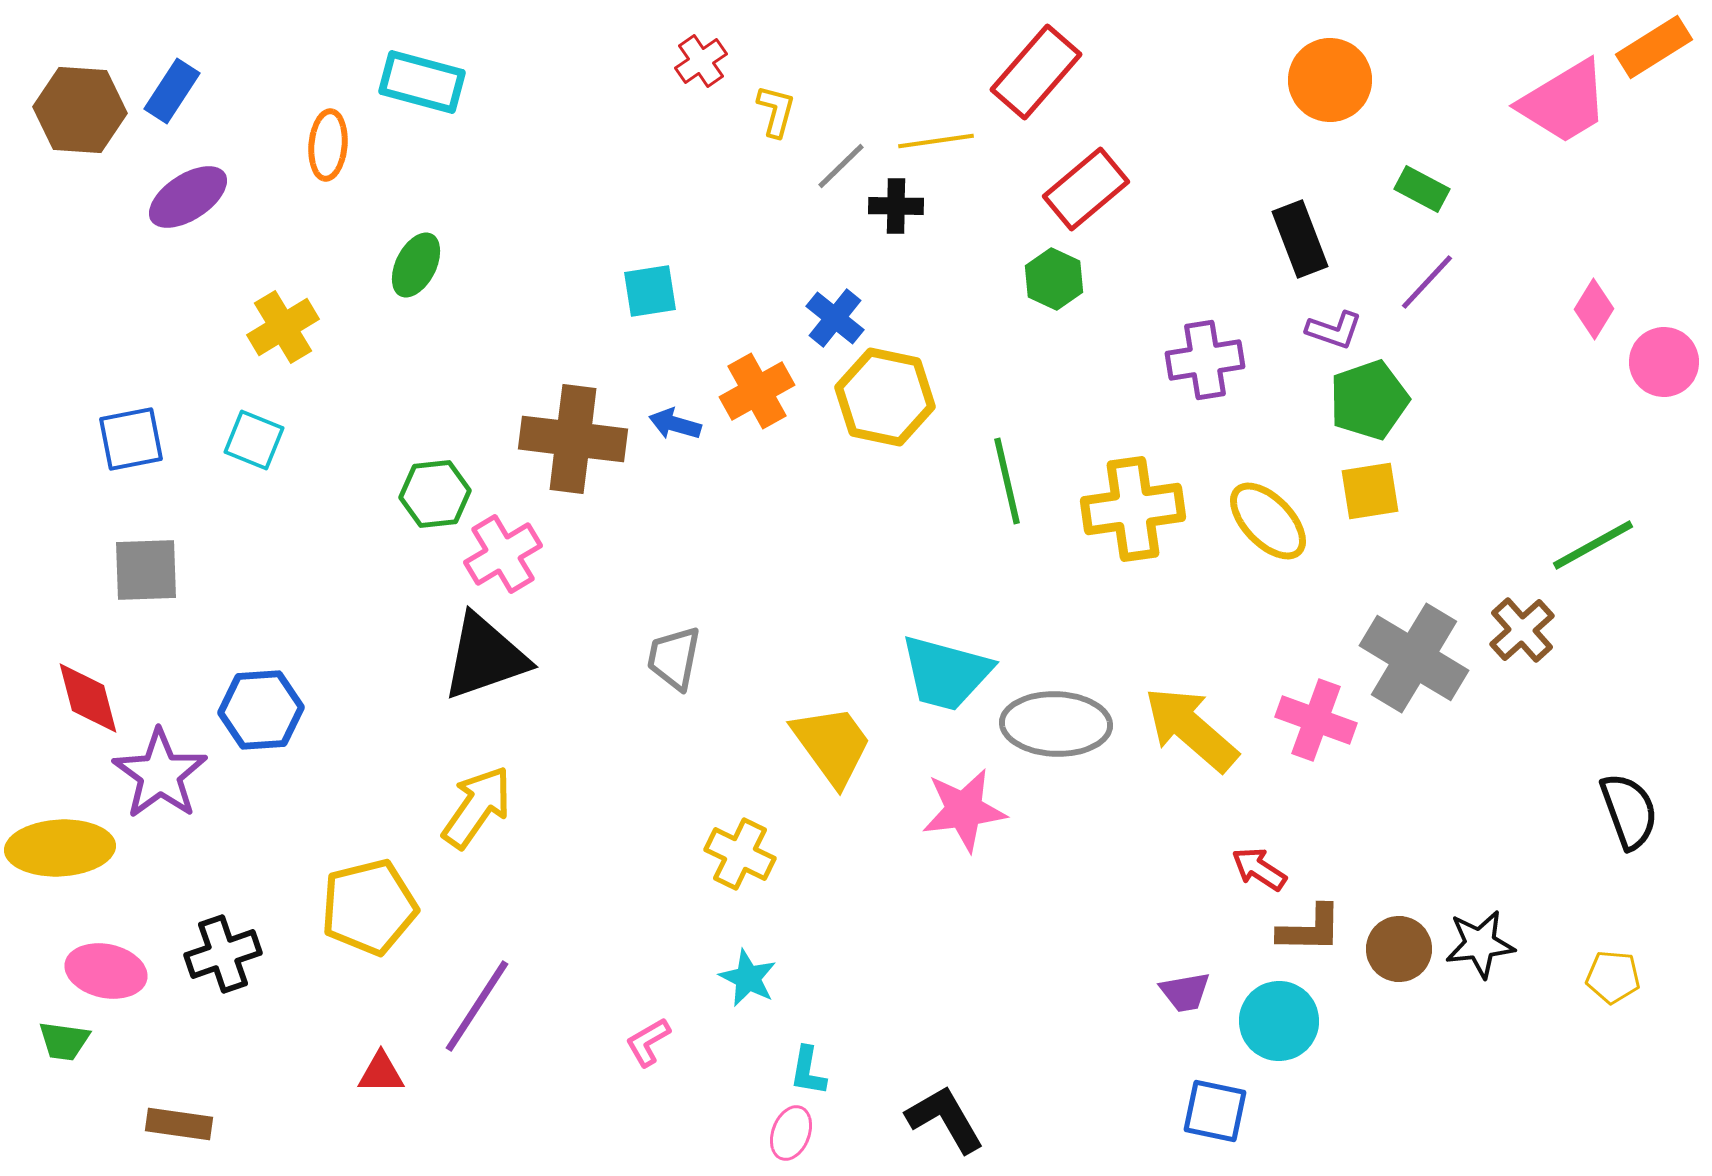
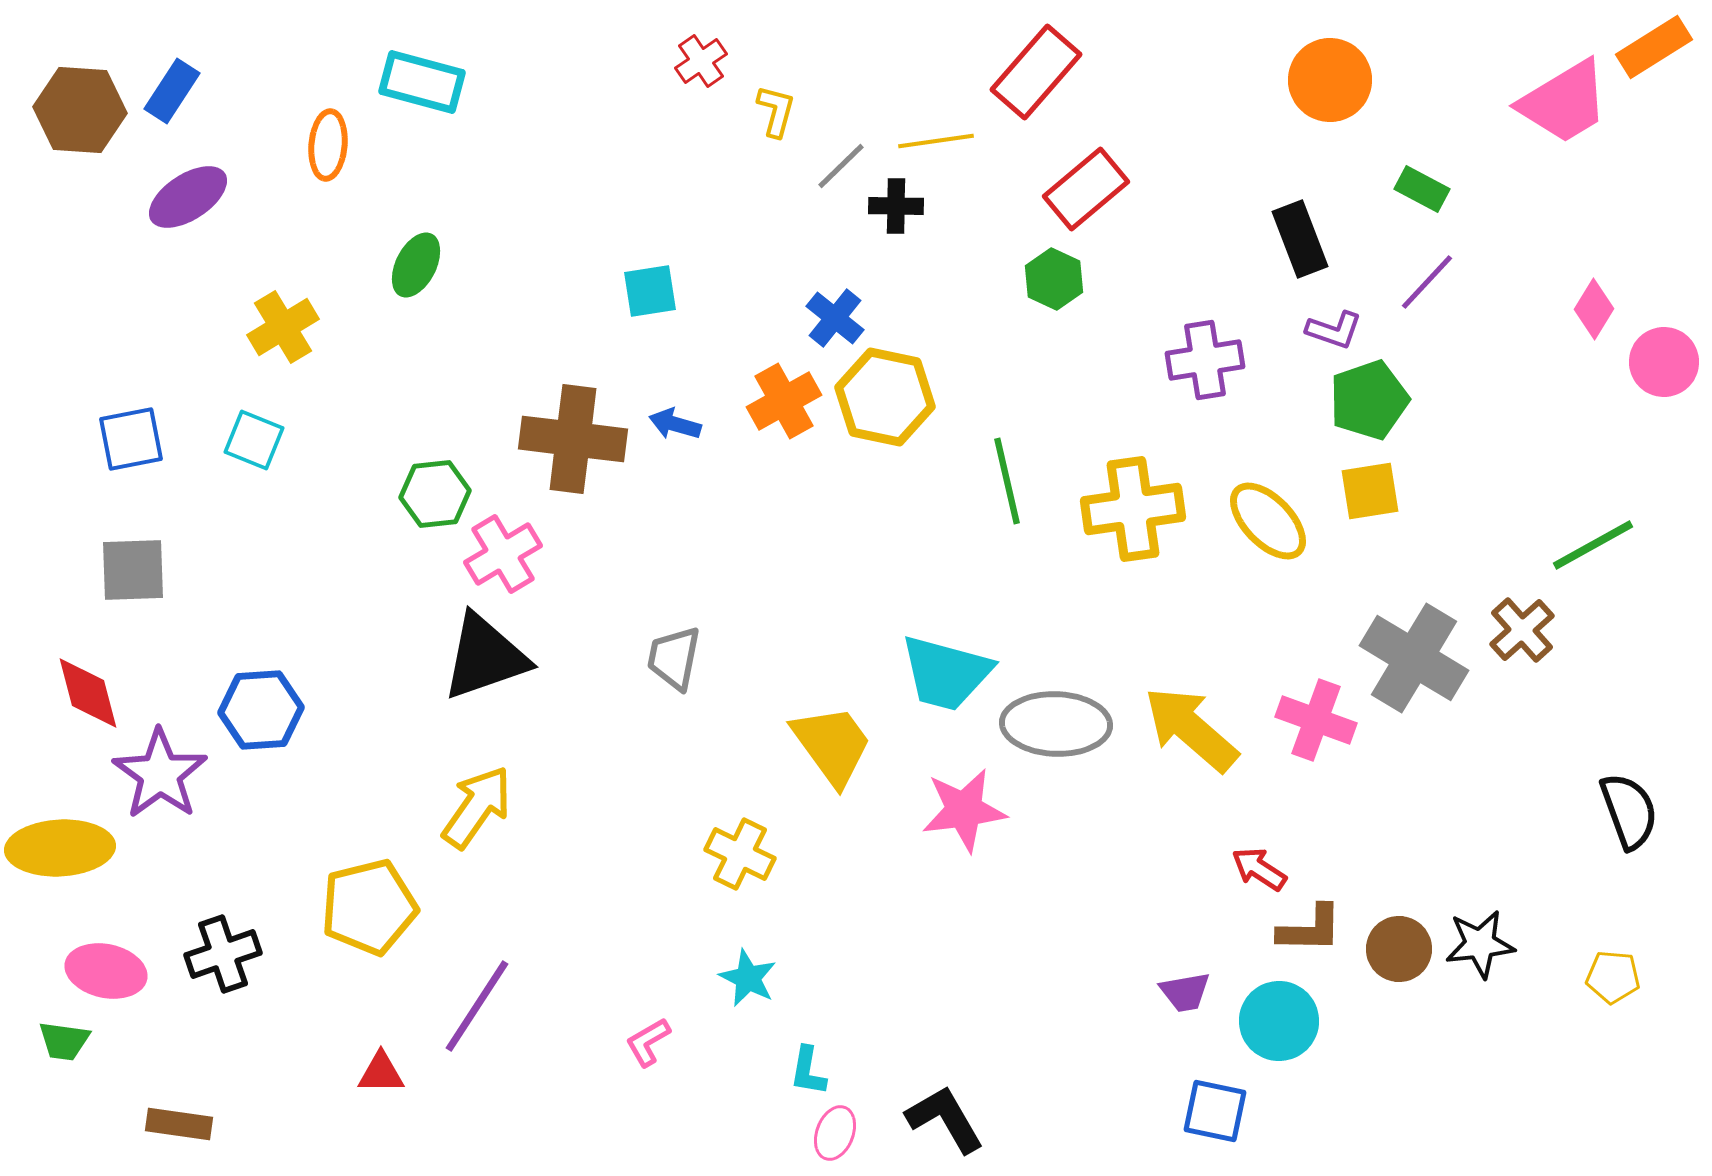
orange cross at (757, 391): moved 27 px right, 10 px down
gray square at (146, 570): moved 13 px left
red diamond at (88, 698): moved 5 px up
pink ellipse at (791, 1133): moved 44 px right
